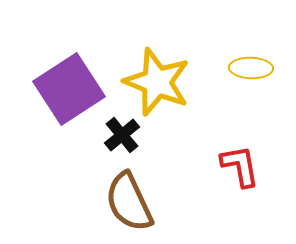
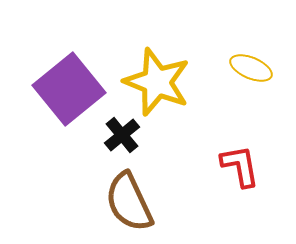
yellow ellipse: rotated 21 degrees clockwise
purple square: rotated 6 degrees counterclockwise
